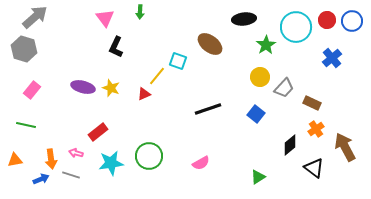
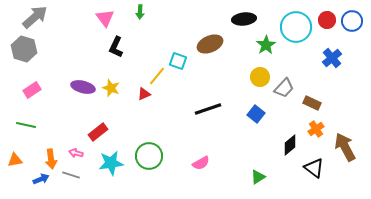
brown ellipse: rotated 60 degrees counterclockwise
pink rectangle: rotated 18 degrees clockwise
